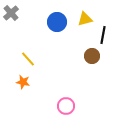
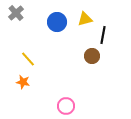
gray cross: moved 5 px right
